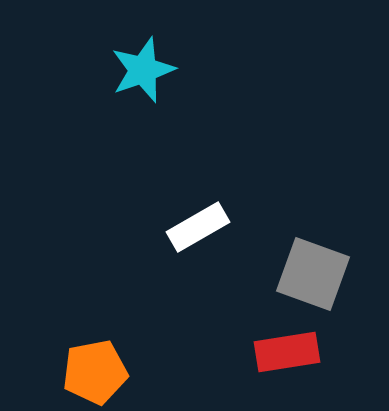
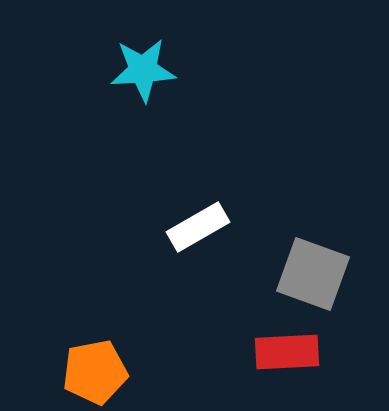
cyan star: rotated 16 degrees clockwise
red rectangle: rotated 6 degrees clockwise
